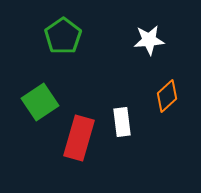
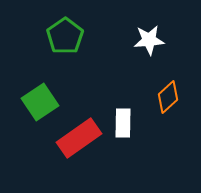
green pentagon: moved 2 px right
orange diamond: moved 1 px right, 1 px down
white rectangle: moved 1 px right, 1 px down; rotated 8 degrees clockwise
red rectangle: rotated 39 degrees clockwise
